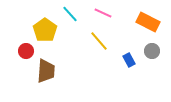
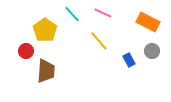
cyan line: moved 2 px right
